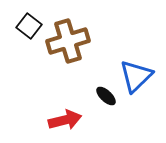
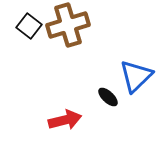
brown cross: moved 16 px up
black ellipse: moved 2 px right, 1 px down
